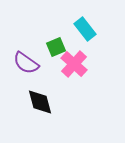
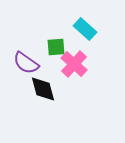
cyan rectangle: rotated 10 degrees counterclockwise
green square: rotated 18 degrees clockwise
black diamond: moved 3 px right, 13 px up
